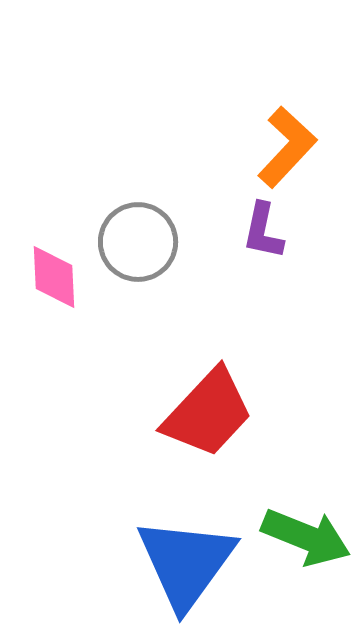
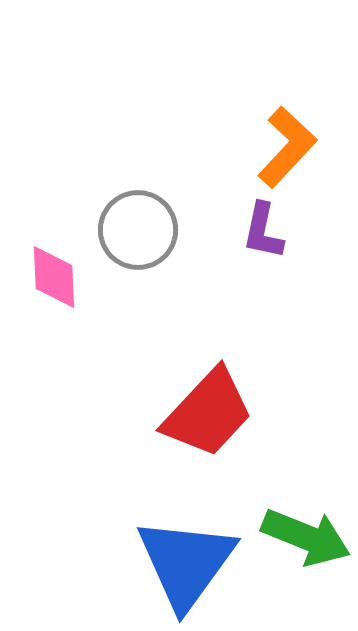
gray circle: moved 12 px up
